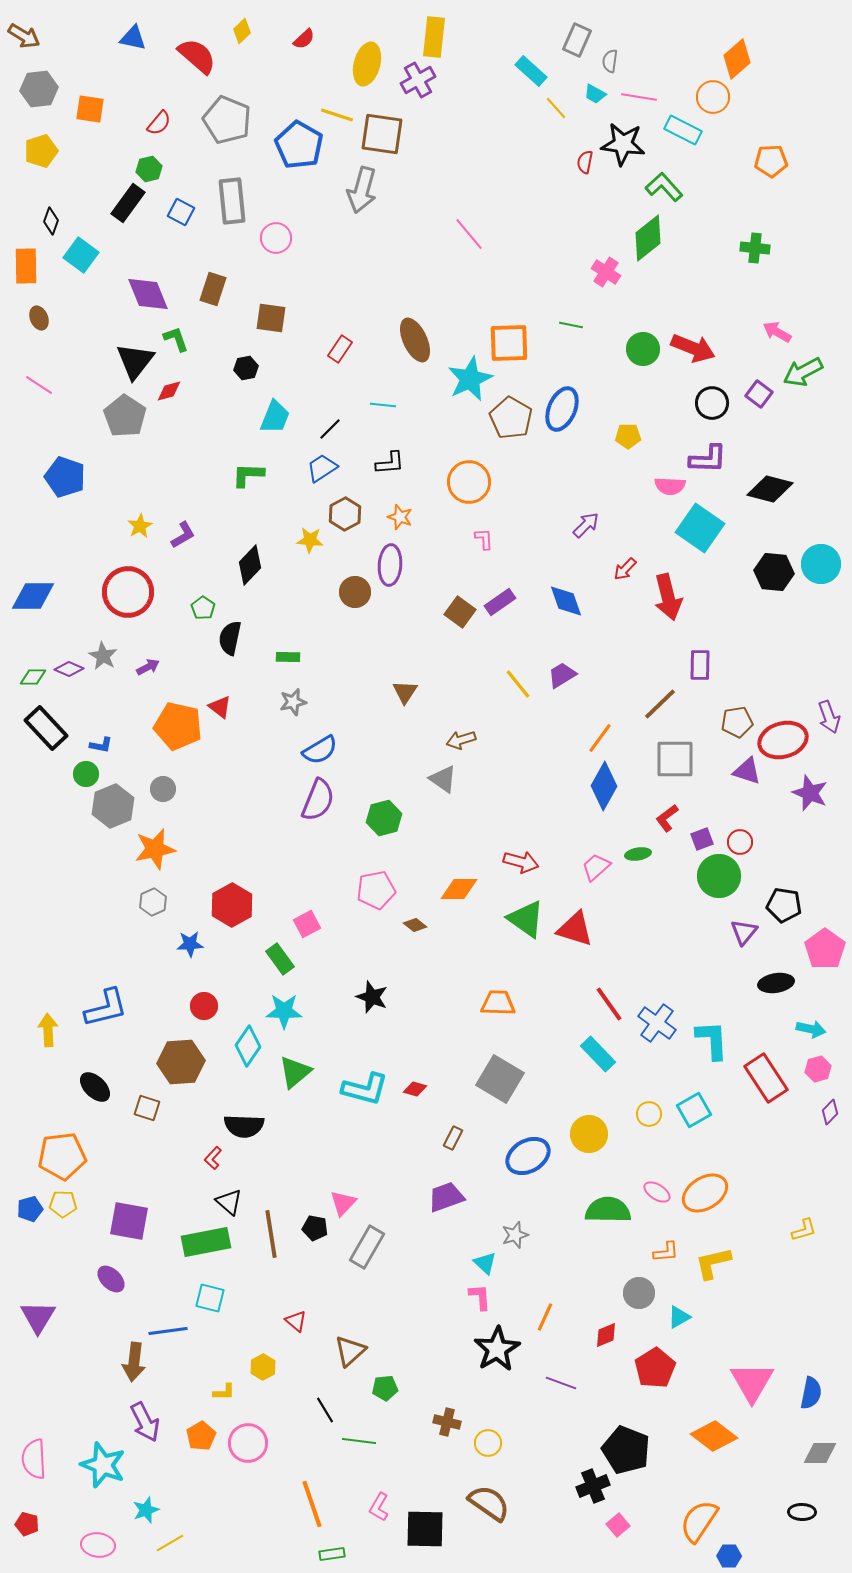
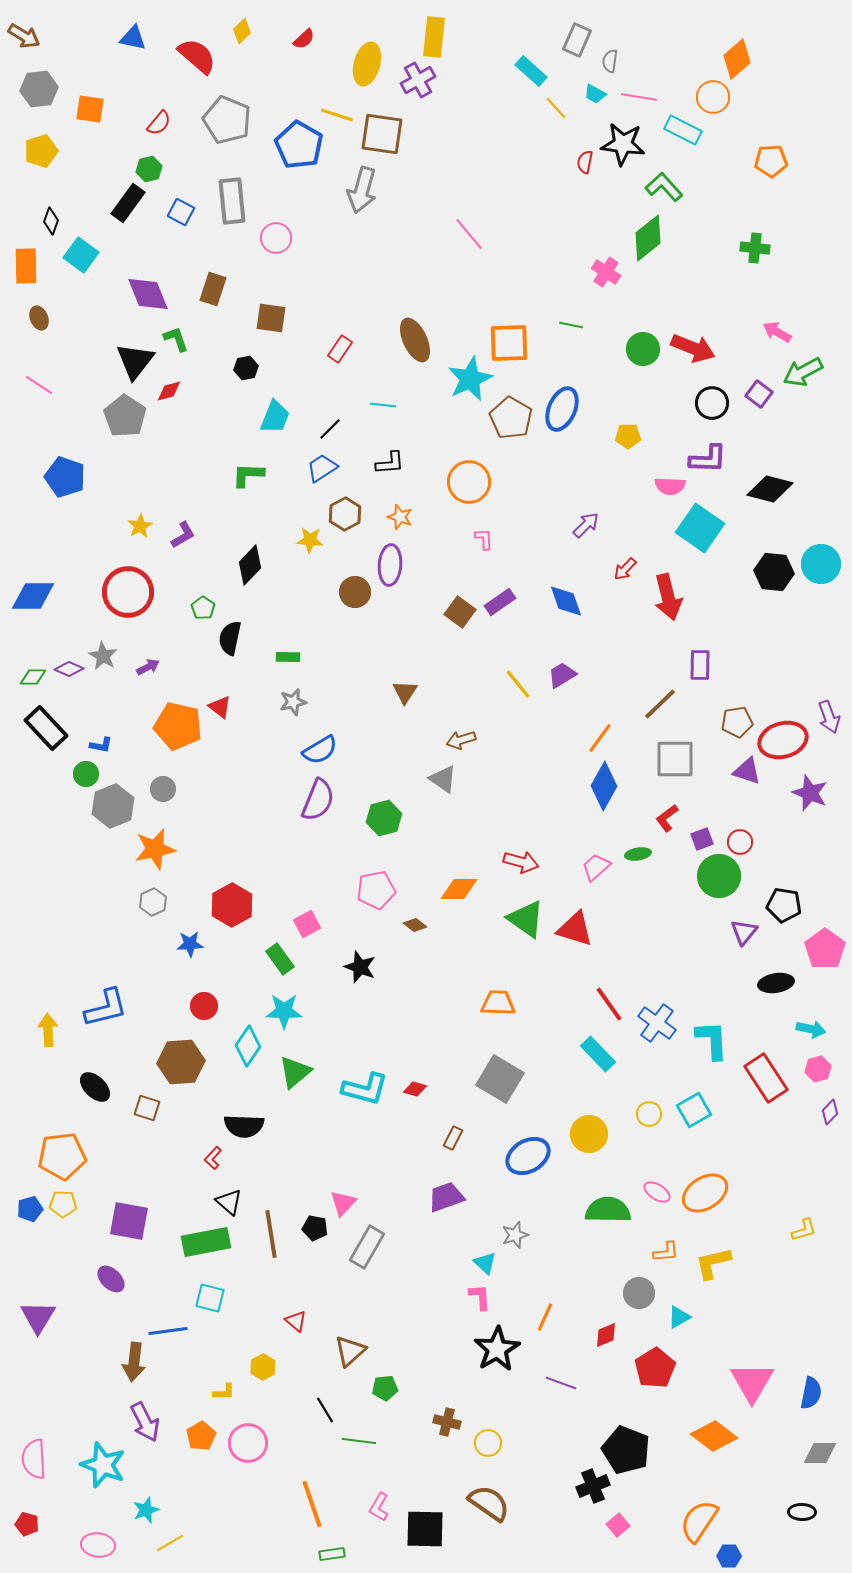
black star at (372, 997): moved 12 px left, 30 px up
